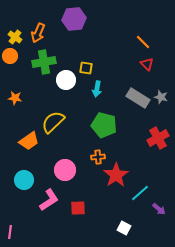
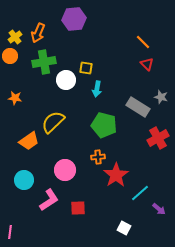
yellow cross: rotated 16 degrees clockwise
gray rectangle: moved 9 px down
